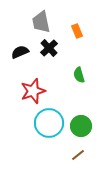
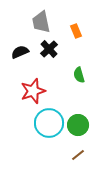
orange rectangle: moved 1 px left
black cross: moved 1 px down
green circle: moved 3 px left, 1 px up
